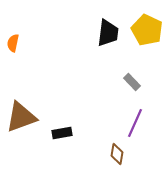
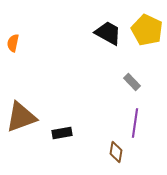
black trapezoid: rotated 68 degrees counterclockwise
purple line: rotated 16 degrees counterclockwise
brown diamond: moved 1 px left, 2 px up
